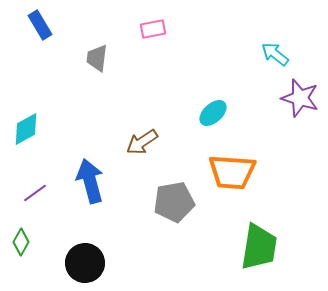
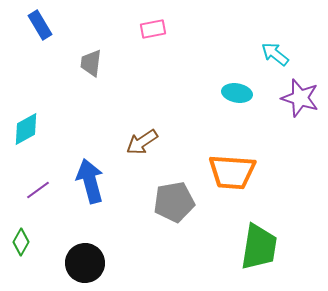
gray trapezoid: moved 6 px left, 5 px down
cyan ellipse: moved 24 px right, 20 px up; rotated 52 degrees clockwise
purple line: moved 3 px right, 3 px up
